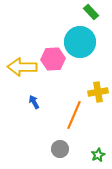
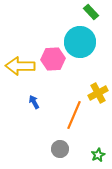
yellow arrow: moved 2 px left, 1 px up
yellow cross: moved 1 px down; rotated 18 degrees counterclockwise
